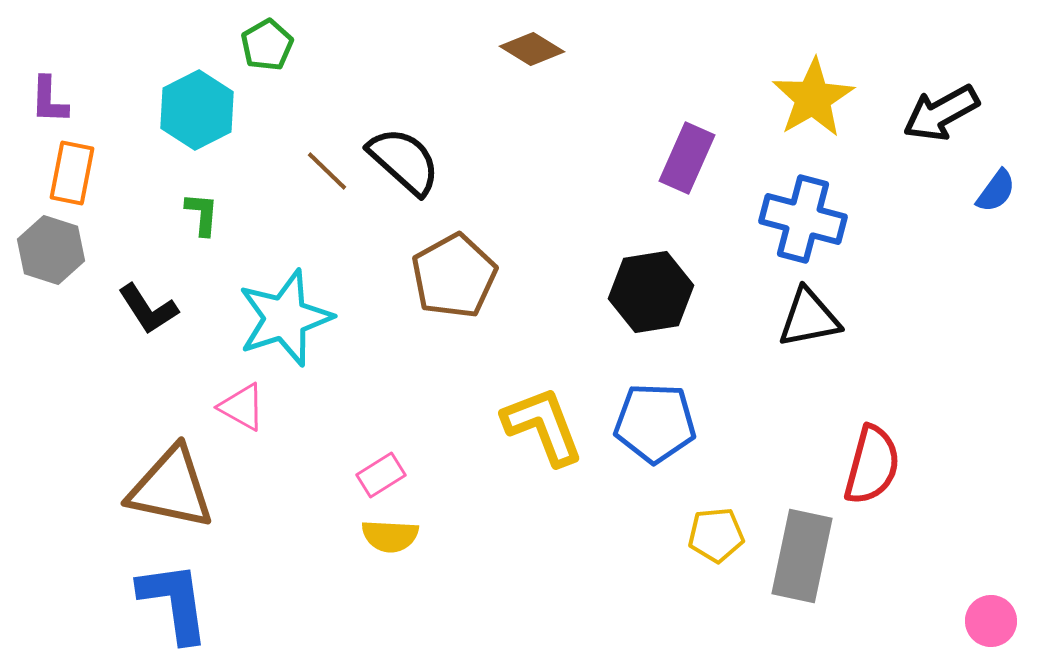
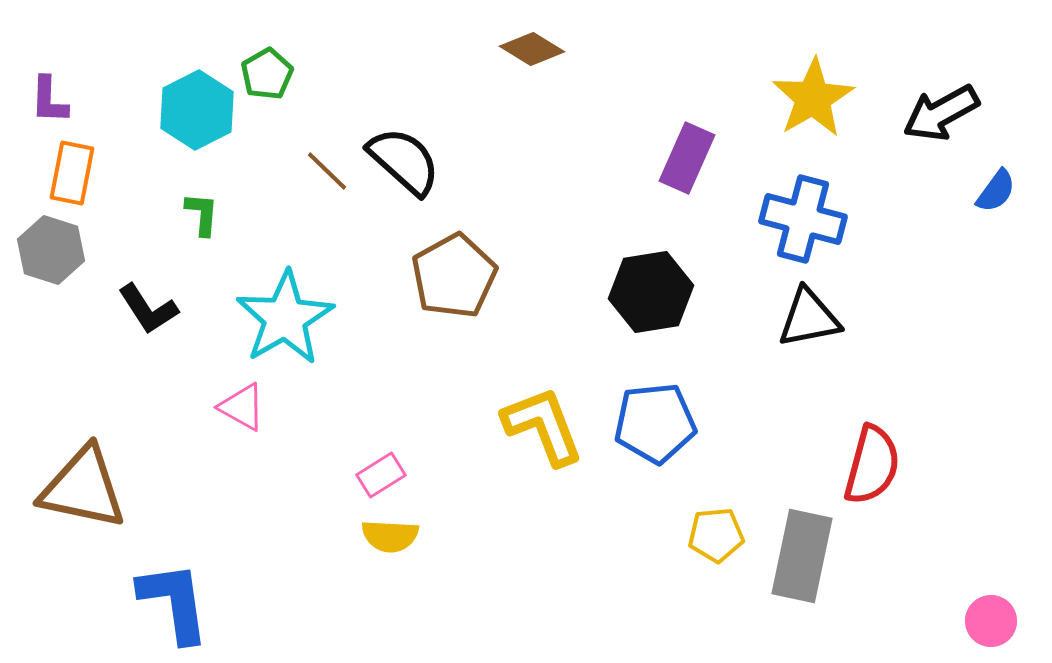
green pentagon: moved 29 px down
cyan star: rotated 12 degrees counterclockwise
blue pentagon: rotated 8 degrees counterclockwise
brown triangle: moved 88 px left
